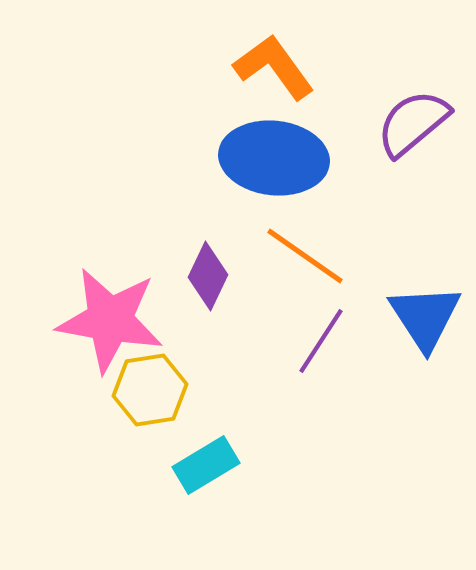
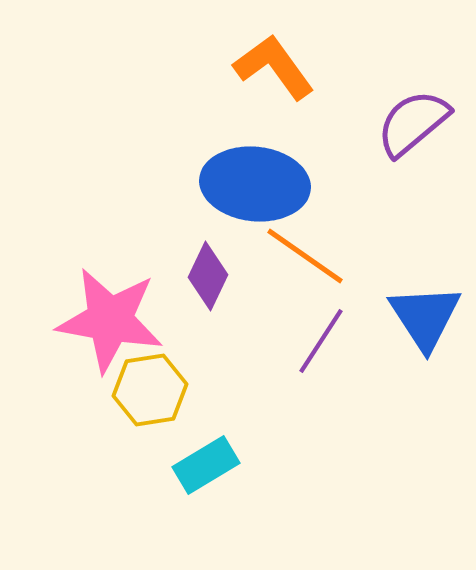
blue ellipse: moved 19 px left, 26 px down
